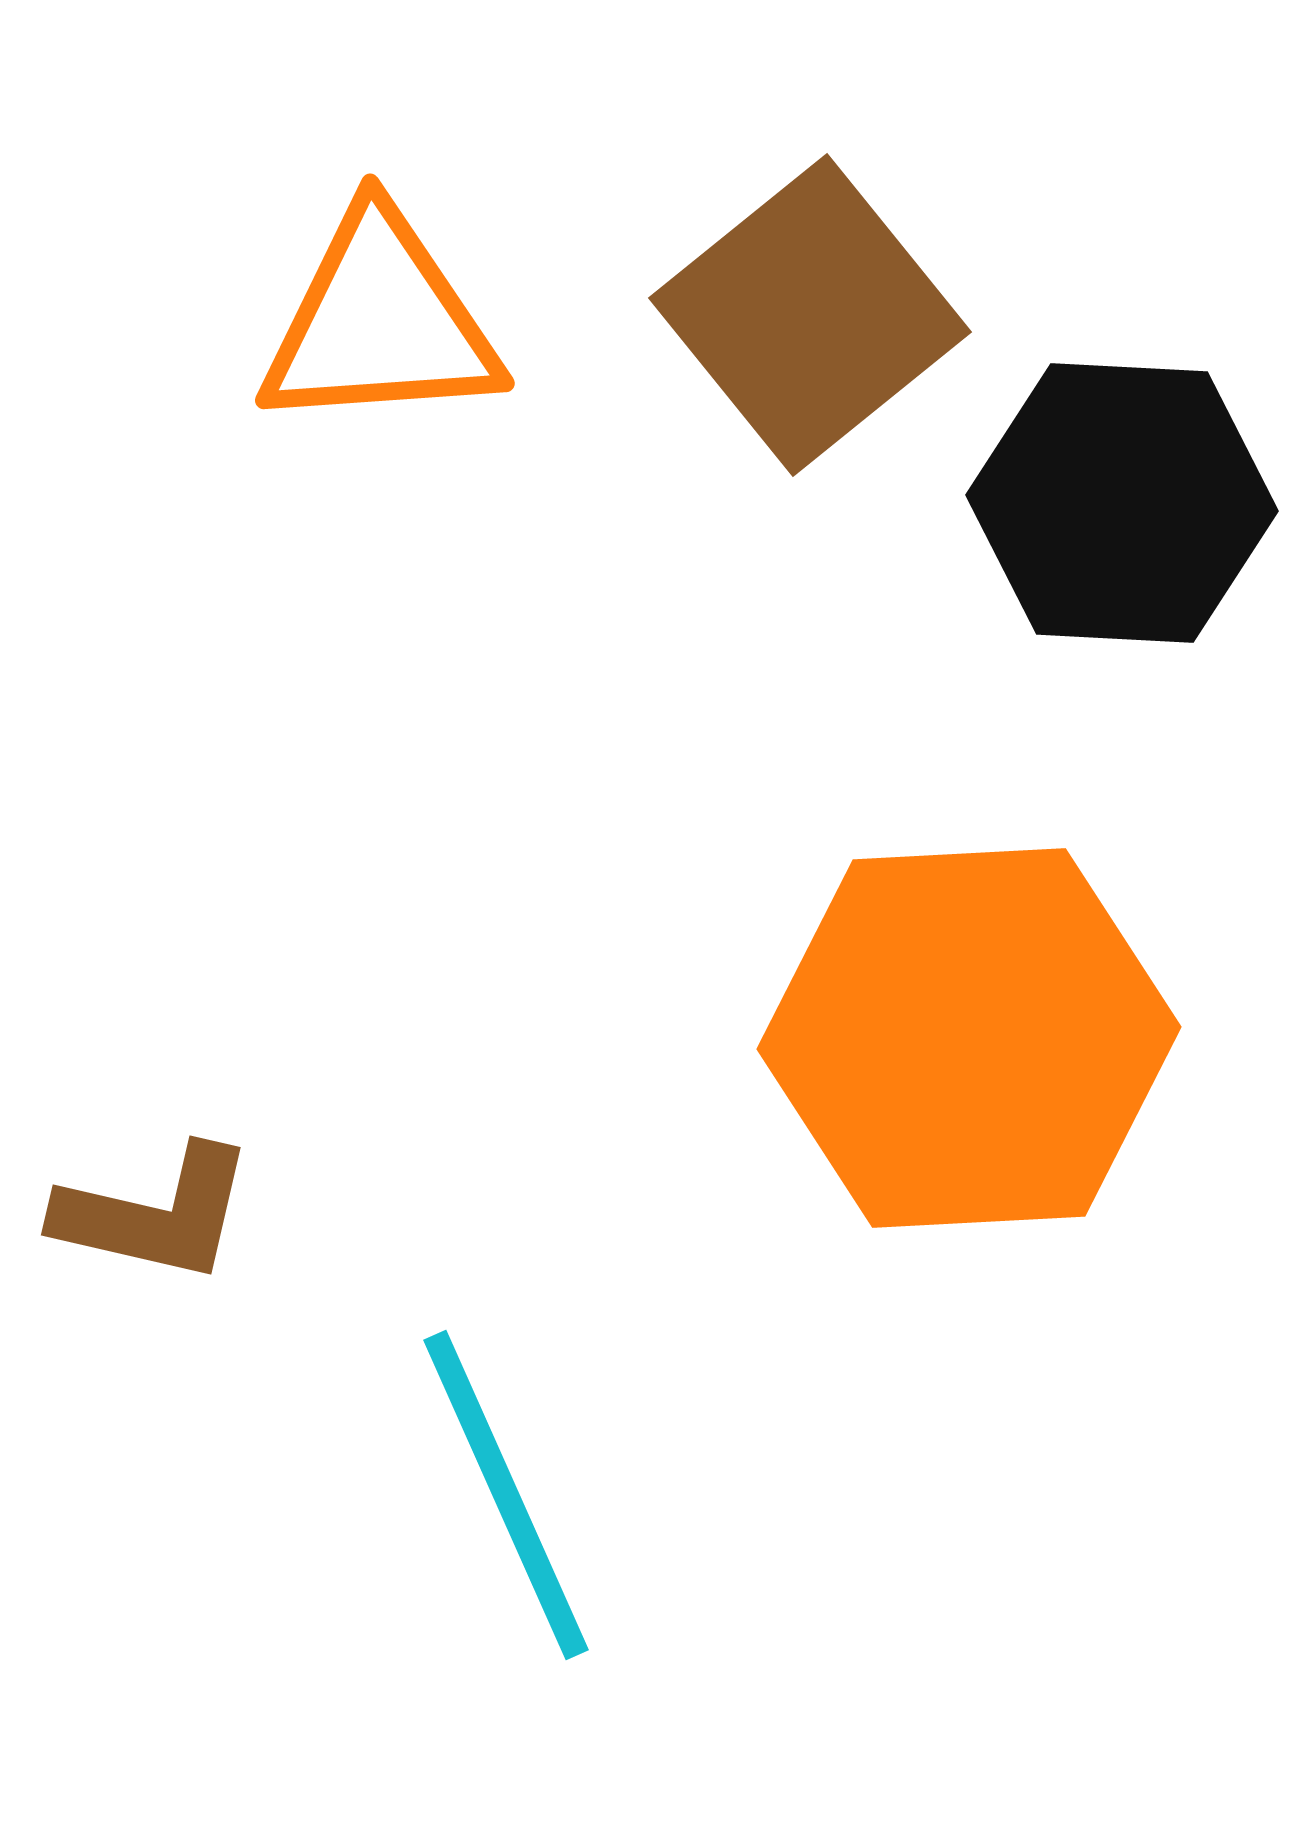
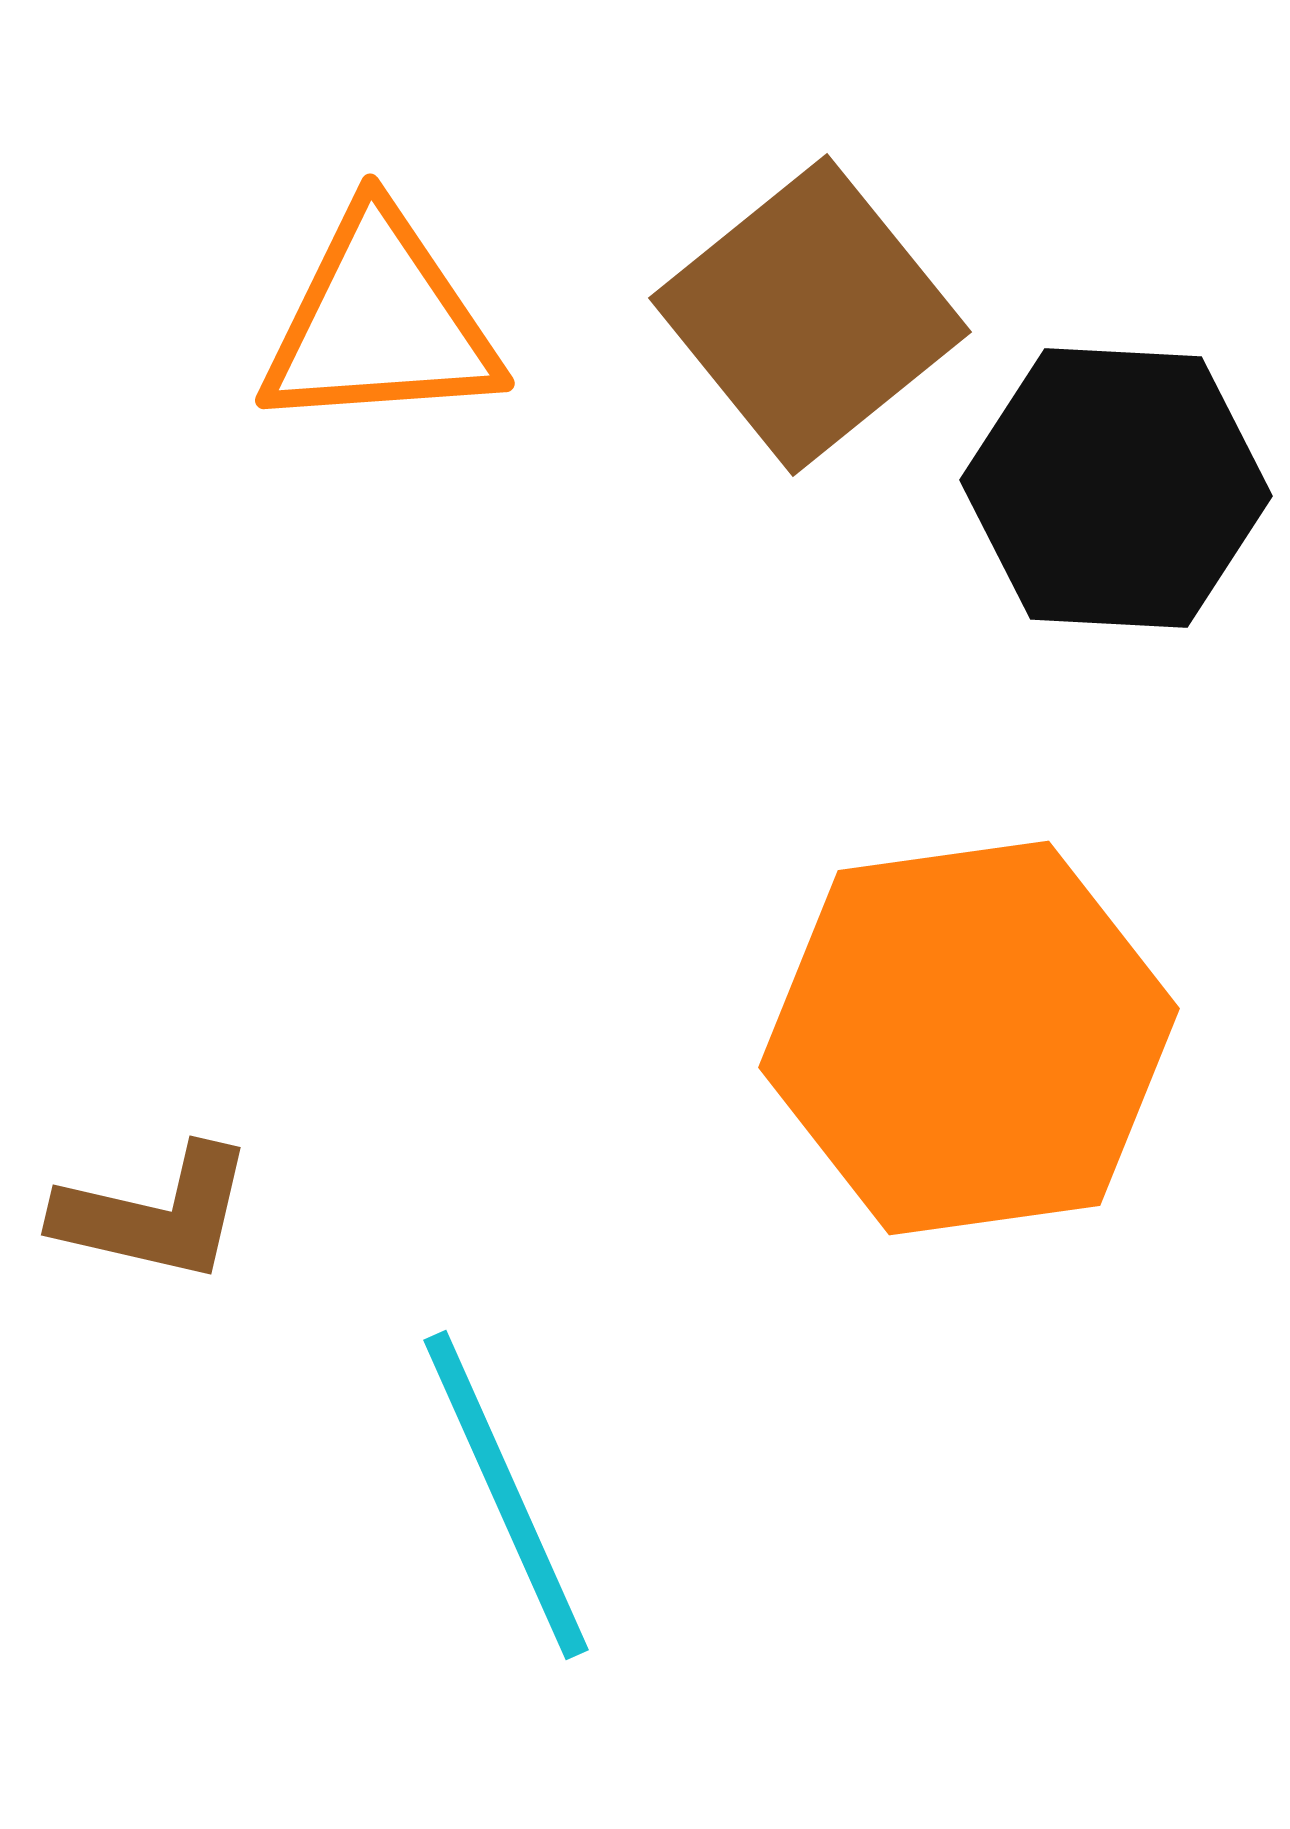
black hexagon: moved 6 px left, 15 px up
orange hexagon: rotated 5 degrees counterclockwise
